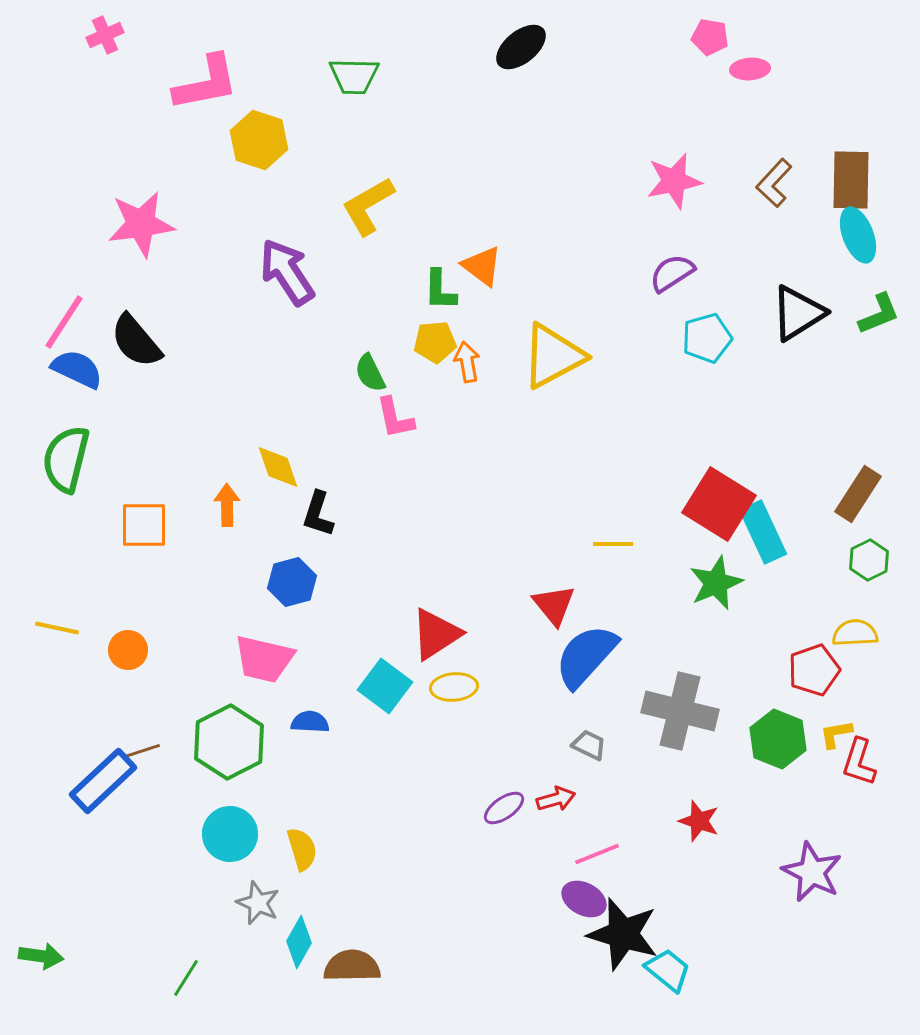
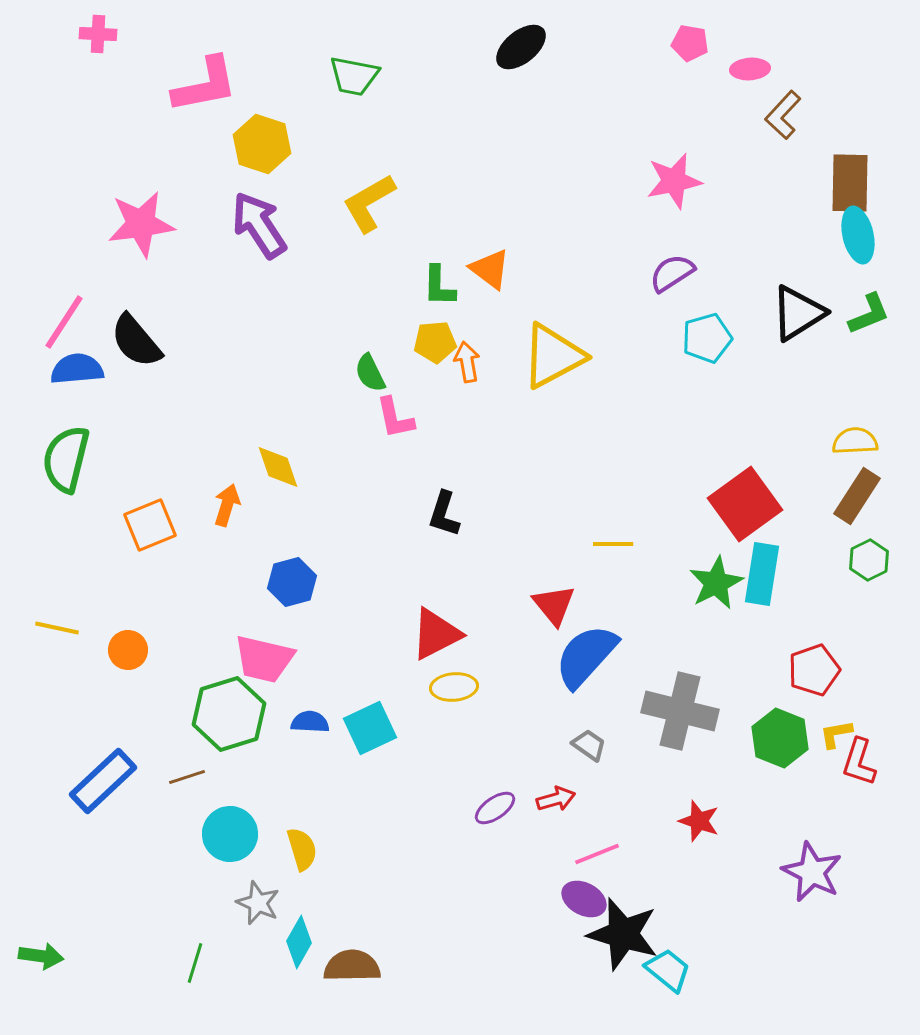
pink cross at (105, 35): moved 7 px left, 1 px up; rotated 27 degrees clockwise
pink pentagon at (710, 37): moved 20 px left, 6 px down
green trapezoid at (354, 76): rotated 10 degrees clockwise
pink L-shape at (206, 83): moved 1 px left, 2 px down
yellow hexagon at (259, 140): moved 3 px right, 4 px down
brown rectangle at (851, 180): moved 1 px left, 3 px down
brown L-shape at (774, 183): moved 9 px right, 68 px up
yellow L-shape at (368, 206): moved 1 px right, 3 px up
cyan ellipse at (858, 235): rotated 8 degrees clockwise
orange triangle at (482, 266): moved 8 px right, 3 px down
purple arrow at (287, 272): moved 28 px left, 47 px up
green L-shape at (440, 290): moved 1 px left, 4 px up
green L-shape at (879, 314): moved 10 px left
blue semicircle at (77, 369): rotated 30 degrees counterclockwise
brown rectangle at (858, 494): moved 1 px left, 2 px down
red square at (719, 504): moved 26 px right; rotated 22 degrees clockwise
orange arrow at (227, 505): rotated 18 degrees clockwise
black L-shape at (318, 514): moved 126 px right
orange square at (144, 525): moved 6 px right; rotated 22 degrees counterclockwise
cyan rectangle at (763, 532): moved 1 px left, 42 px down; rotated 34 degrees clockwise
green star at (716, 583): rotated 4 degrees counterclockwise
yellow semicircle at (855, 633): moved 192 px up
red triangle at (436, 634): rotated 6 degrees clockwise
cyan square at (385, 686): moved 15 px left, 42 px down; rotated 28 degrees clockwise
green hexagon at (778, 739): moved 2 px right, 1 px up
green hexagon at (229, 742): moved 28 px up; rotated 10 degrees clockwise
gray trapezoid at (589, 745): rotated 9 degrees clockwise
brown line at (142, 751): moved 45 px right, 26 px down
purple ellipse at (504, 808): moved 9 px left
green line at (186, 978): moved 9 px right, 15 px up; rotated 15 degrees counterclockwise
